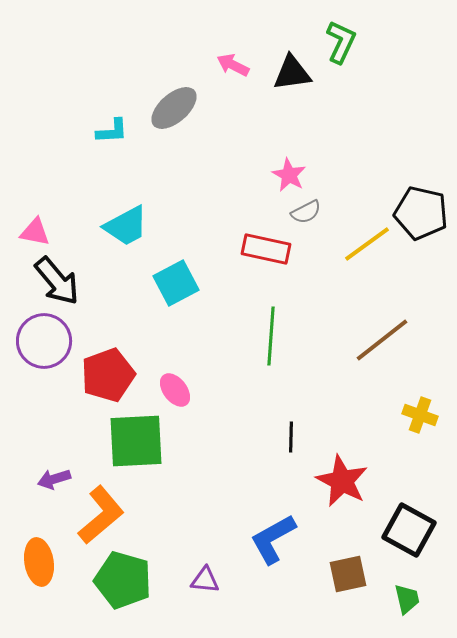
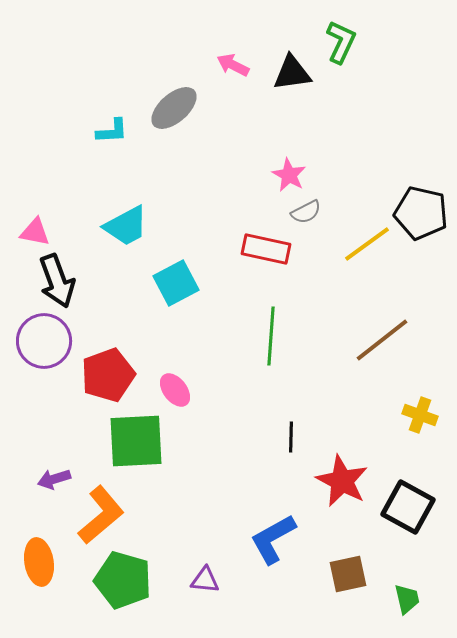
black arrow: rotated 20 degrees clockwise
black square: moved 1 px left, 23 px up
